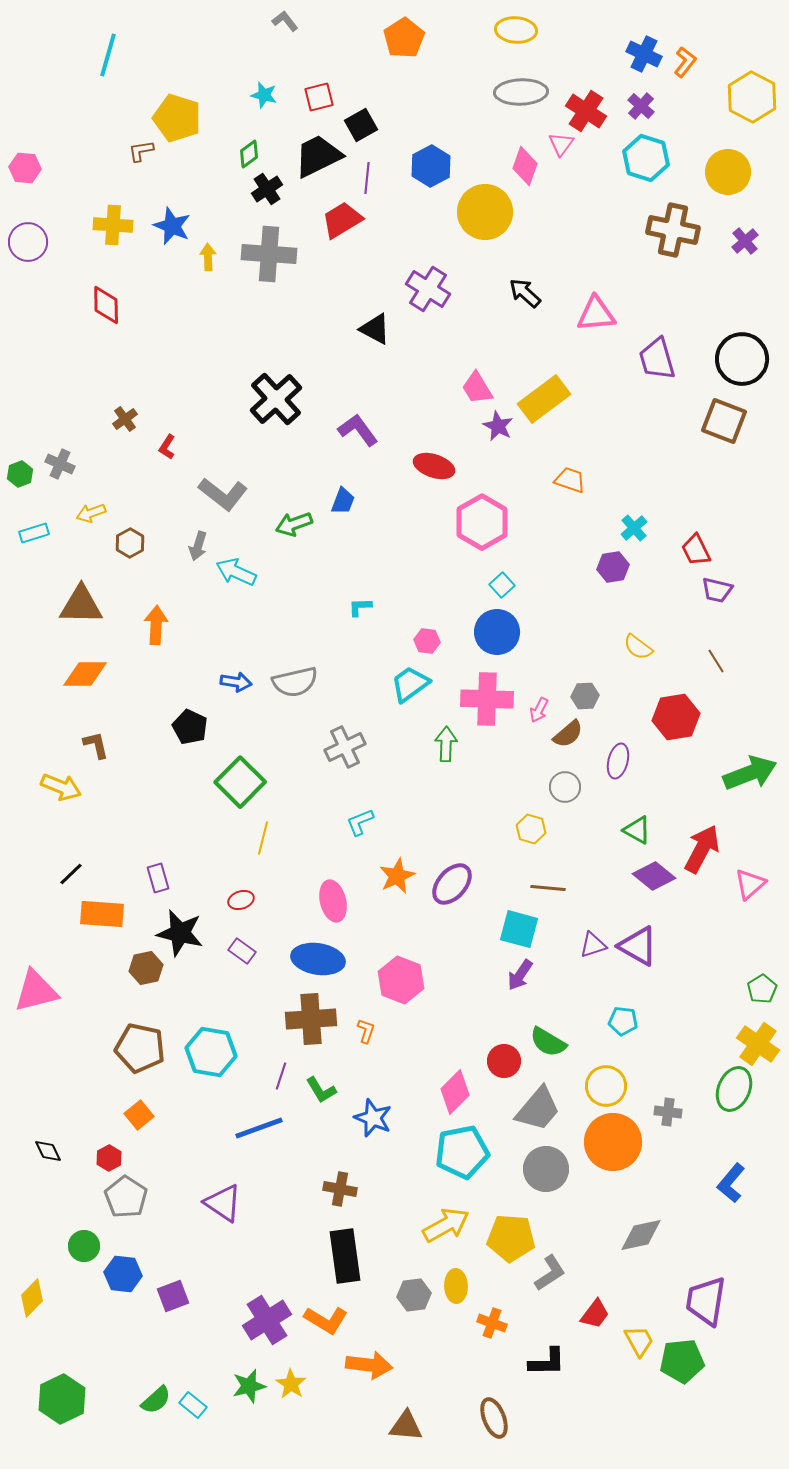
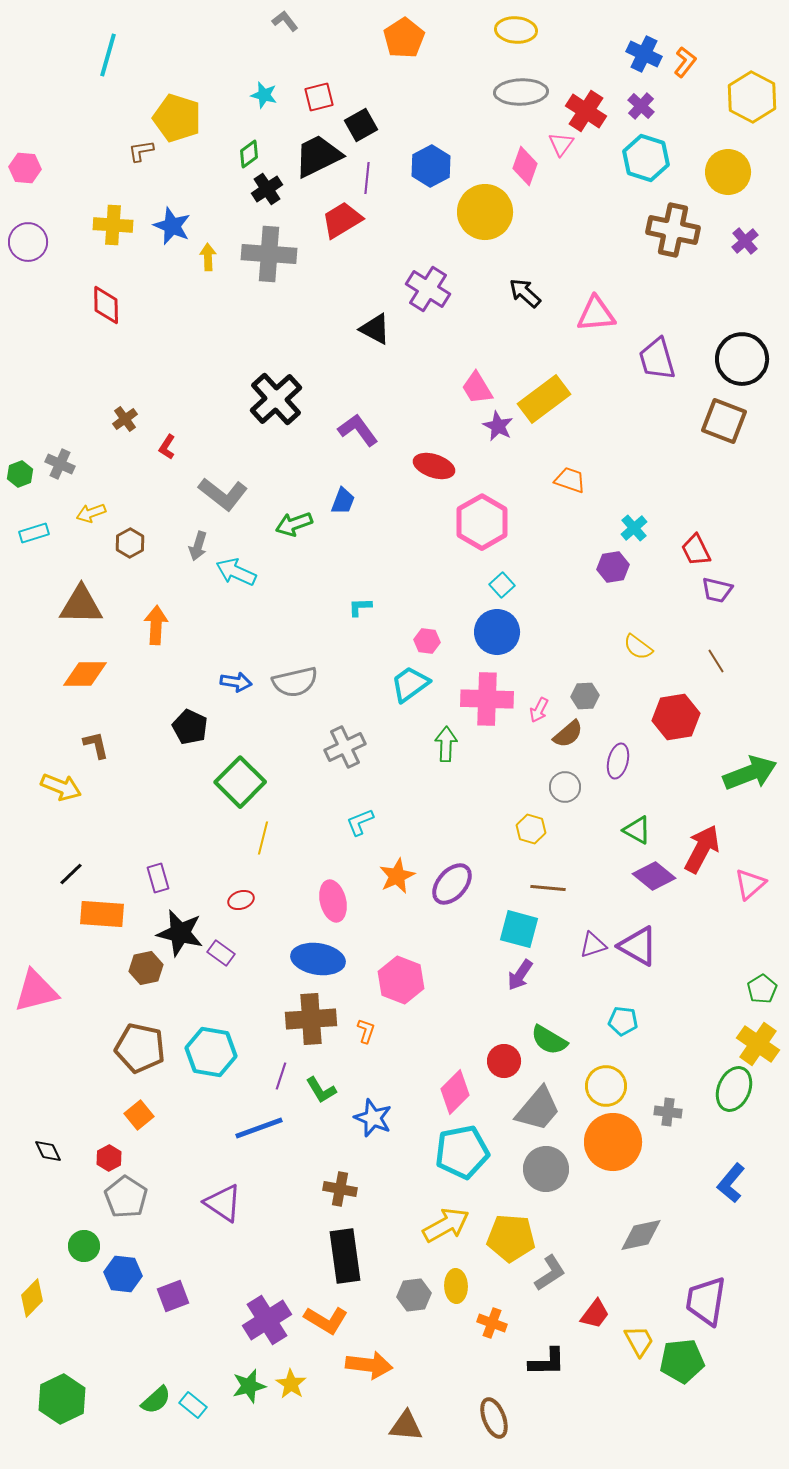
purple rectangle at (242, 951): moved 21 px left, 2 px down
green semicircle at (548, 1042): moved 1 px right, 2 px up
